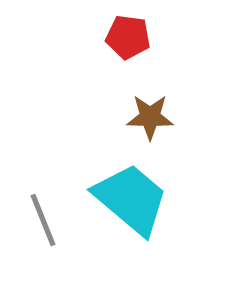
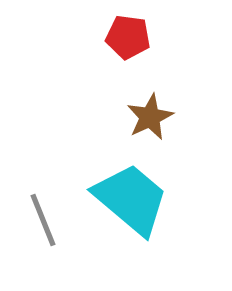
brown star: rotated 27 degrees counterclockwise
